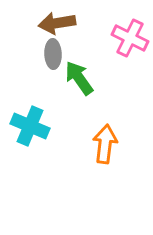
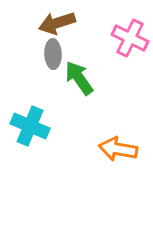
brown arrow: rotated 9 degrees counterclockwise
orange arrow: moved 13 px right, 5 px down; rotated 87 degrees counterclockwise
